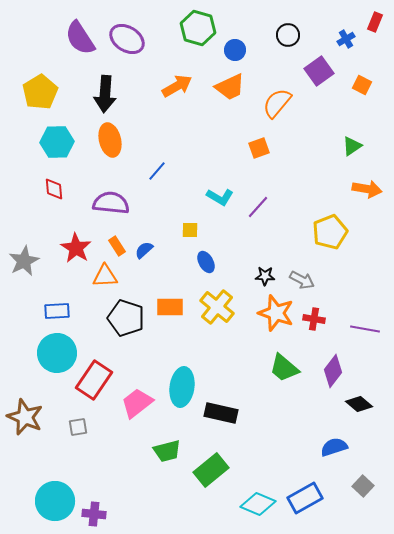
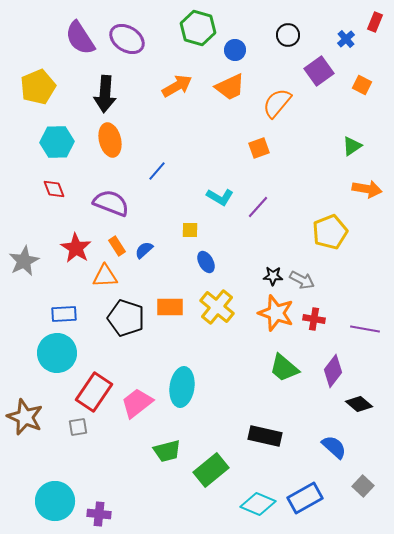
blue cross at (346, 39): rotated 12 degrees counterclockwise
yellow pentagon at (40, 92): moved 2 px left, 5 px up; rotated 8 degrees clockwise
red diamond at (54, 189): rotated 15 degrees counterclockwise
purple semicircle at (111, 203): rotated 15 degrees clockwise
black star at (265, 276): moved 8 px right
blue rectangle at (57, 311): moved 7 px right, 3 px down
red rectangle at (94, 380): moved 12 px down
black rectangle at (221, 413): moved 44 px right, 23 px down
blue semicircle at (334, 447): rotated 60 degrees clockwise
purple cross at (94, 514): moved 5 px right
